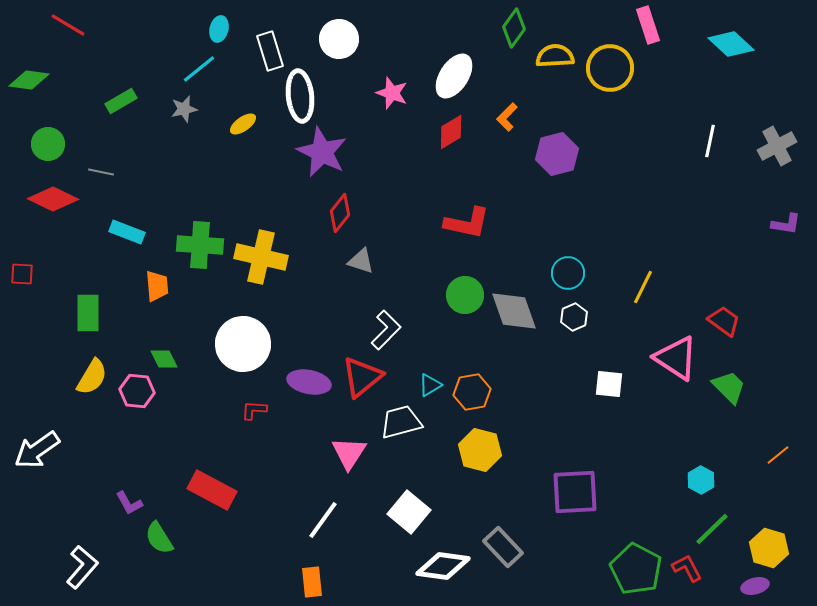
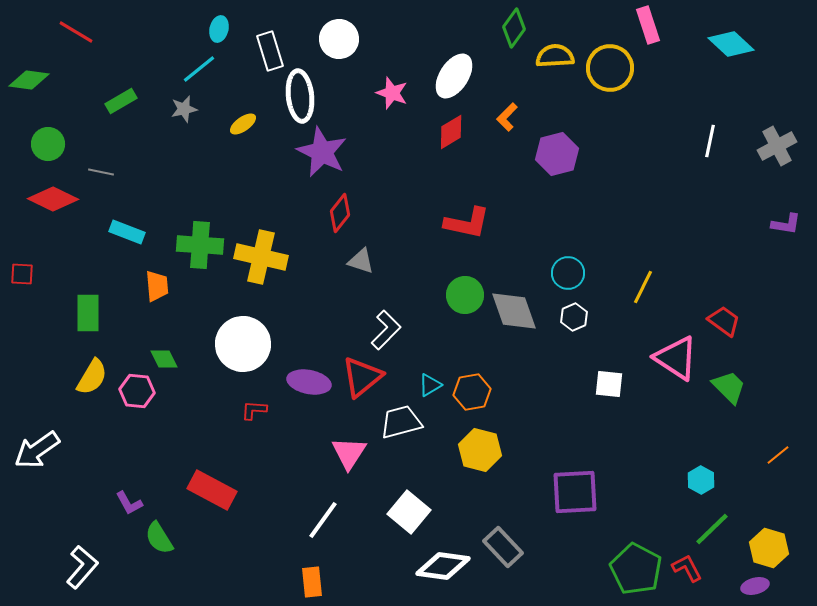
red line at (68, 25): moved 8 px right, 7 px down
